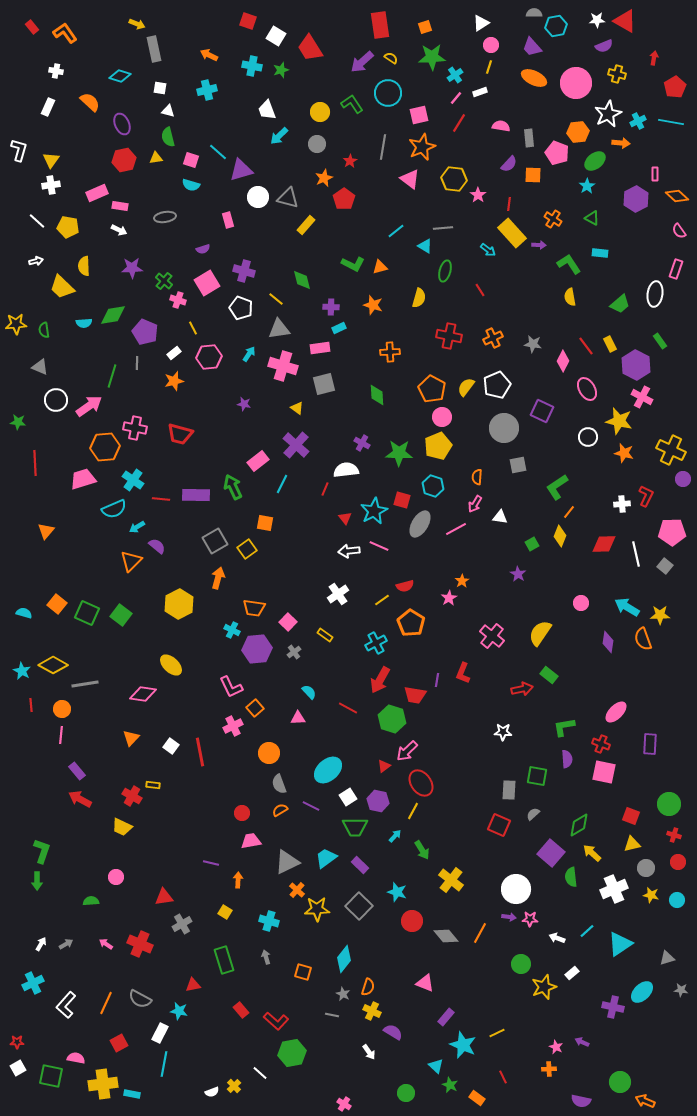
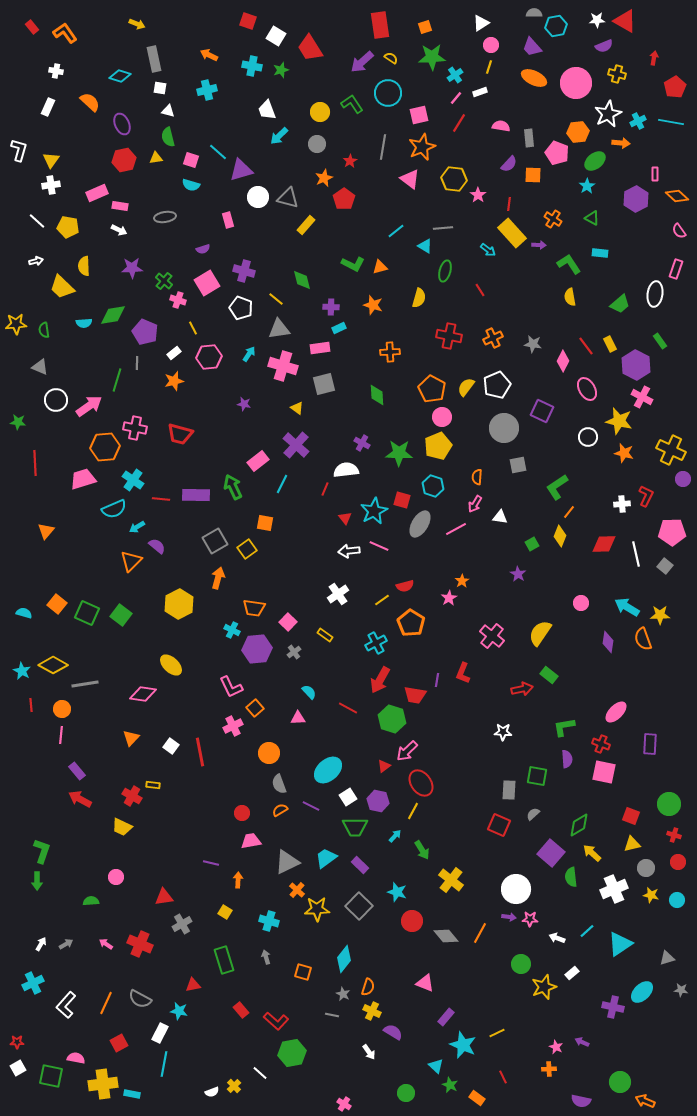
gray rectangle at (154, 49): moved 10 px down
green line at (112, 376): moved 5 px right, 4 px down
